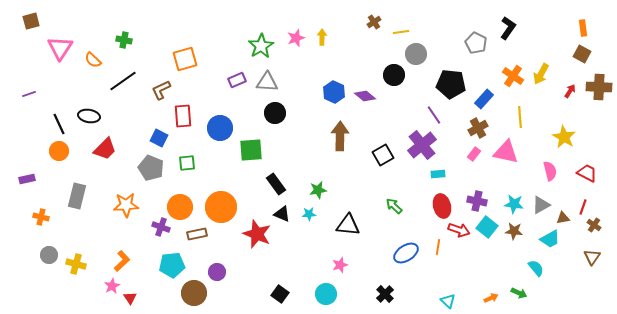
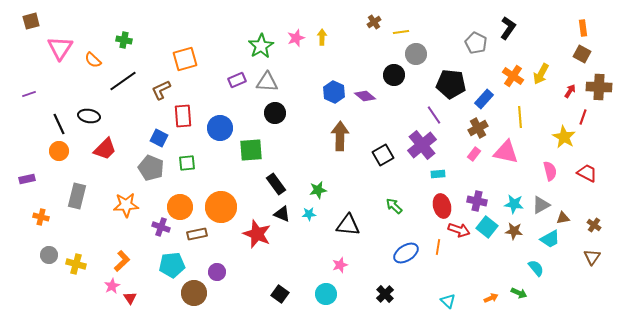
red line at (583, 207): moved 90 px up
